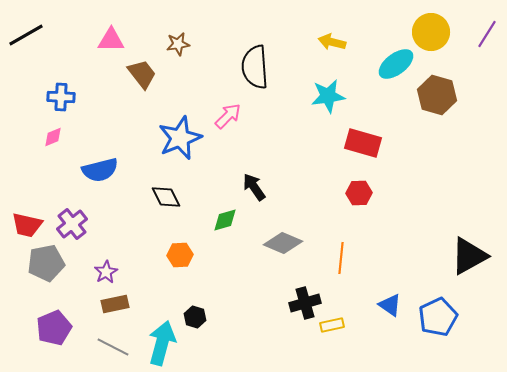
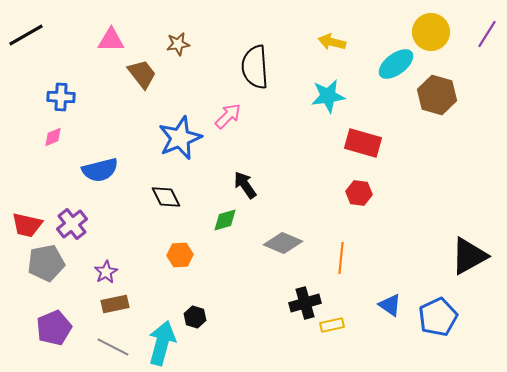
black arrow: moved 9 px left, 2 px up
red hexagon: rotated 10 degrees clockwise
